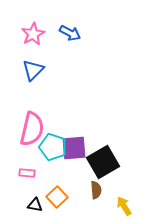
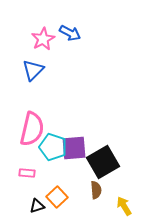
pink star: moved 10 px right, 5 px down
black triangle: moved 2 px right, 1 px down; rotated 28 degrees counterclockwise
